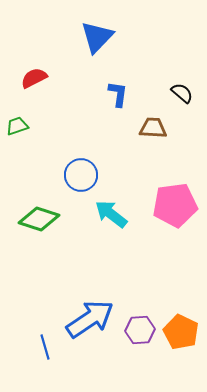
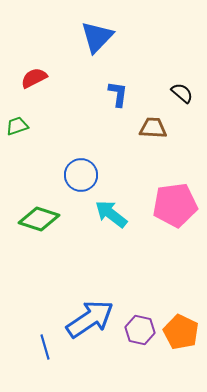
purple hexagon: rotated 16 degrees clockwise
